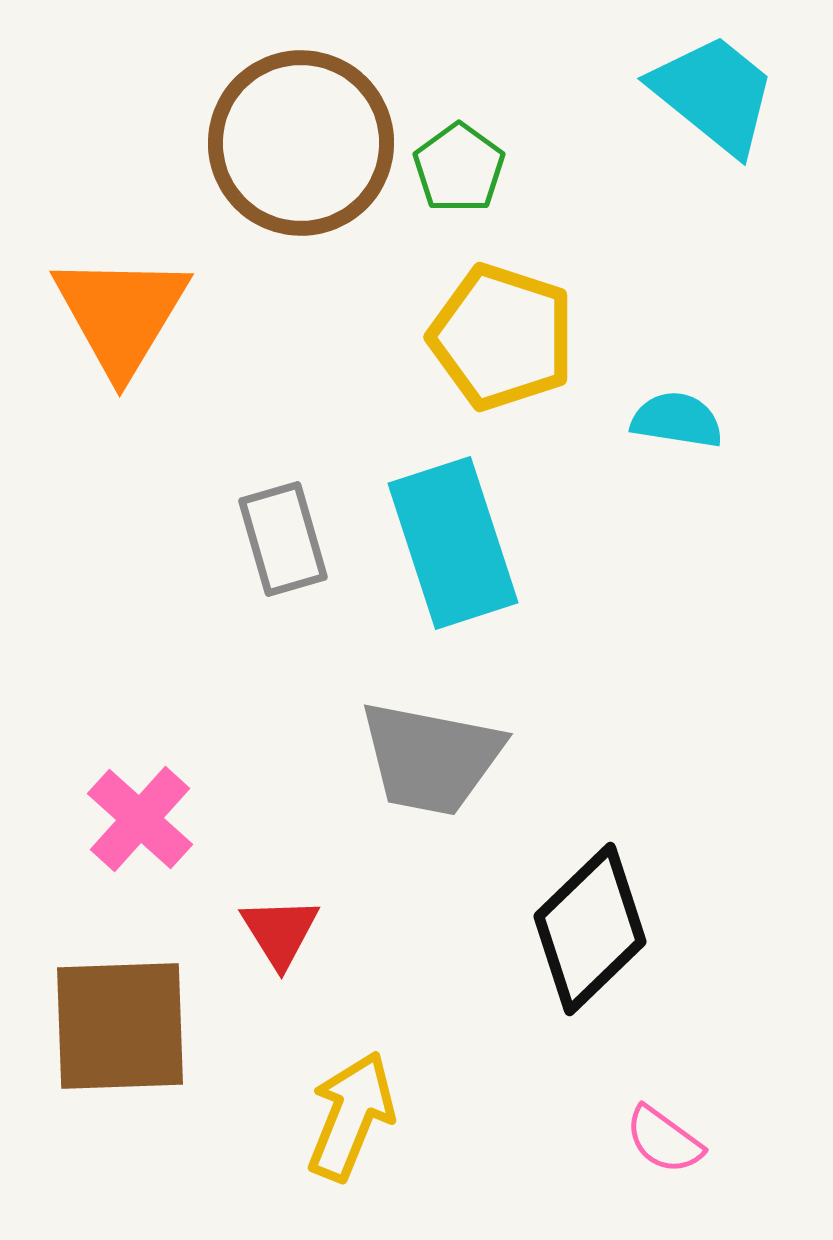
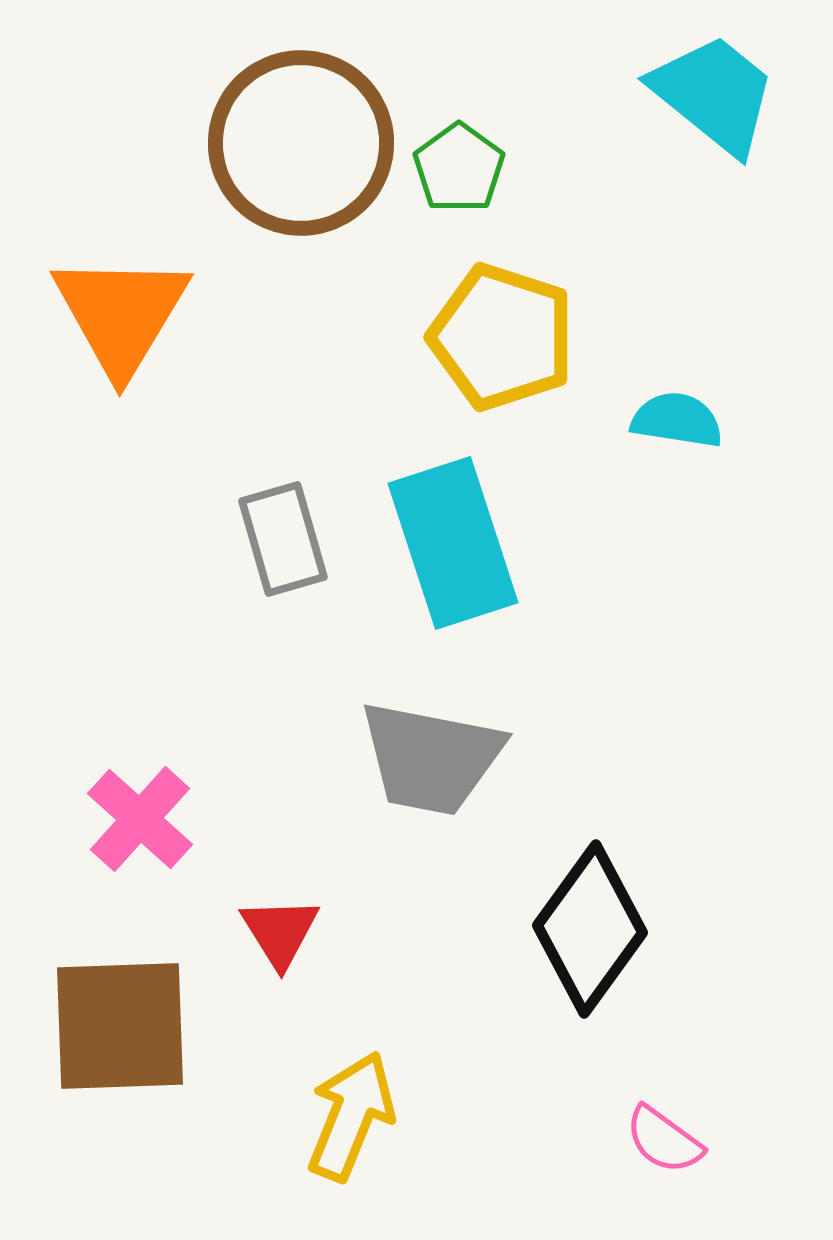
black diamond: rotated 10 degrees counterclockwise
